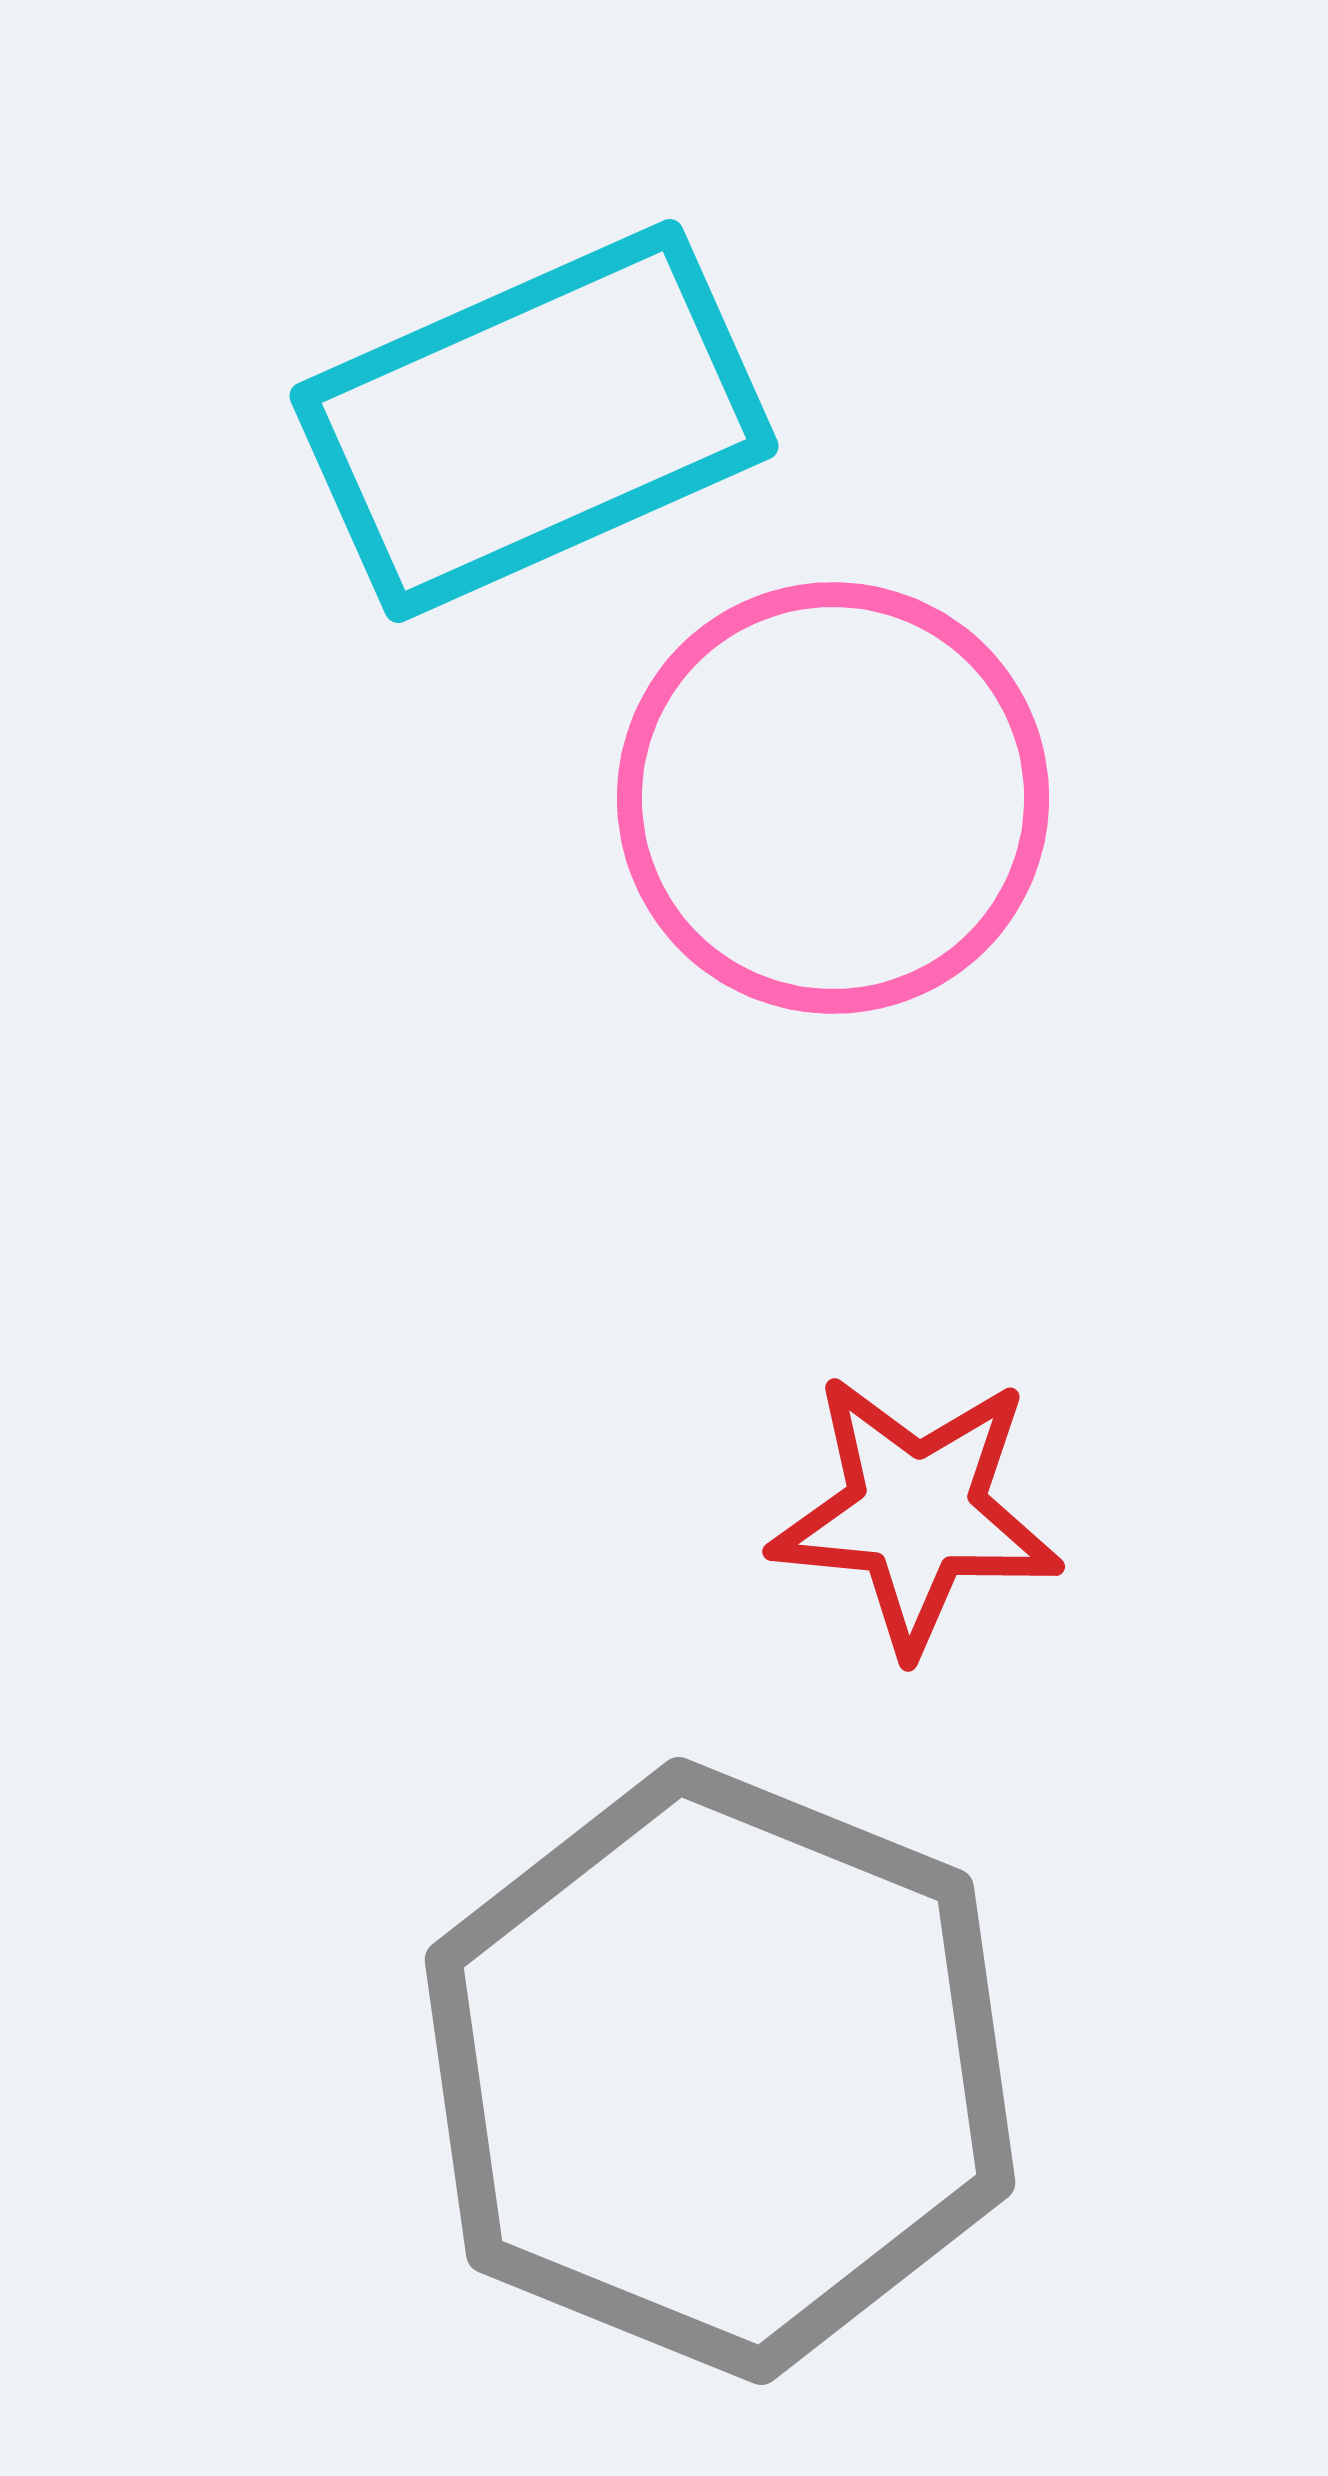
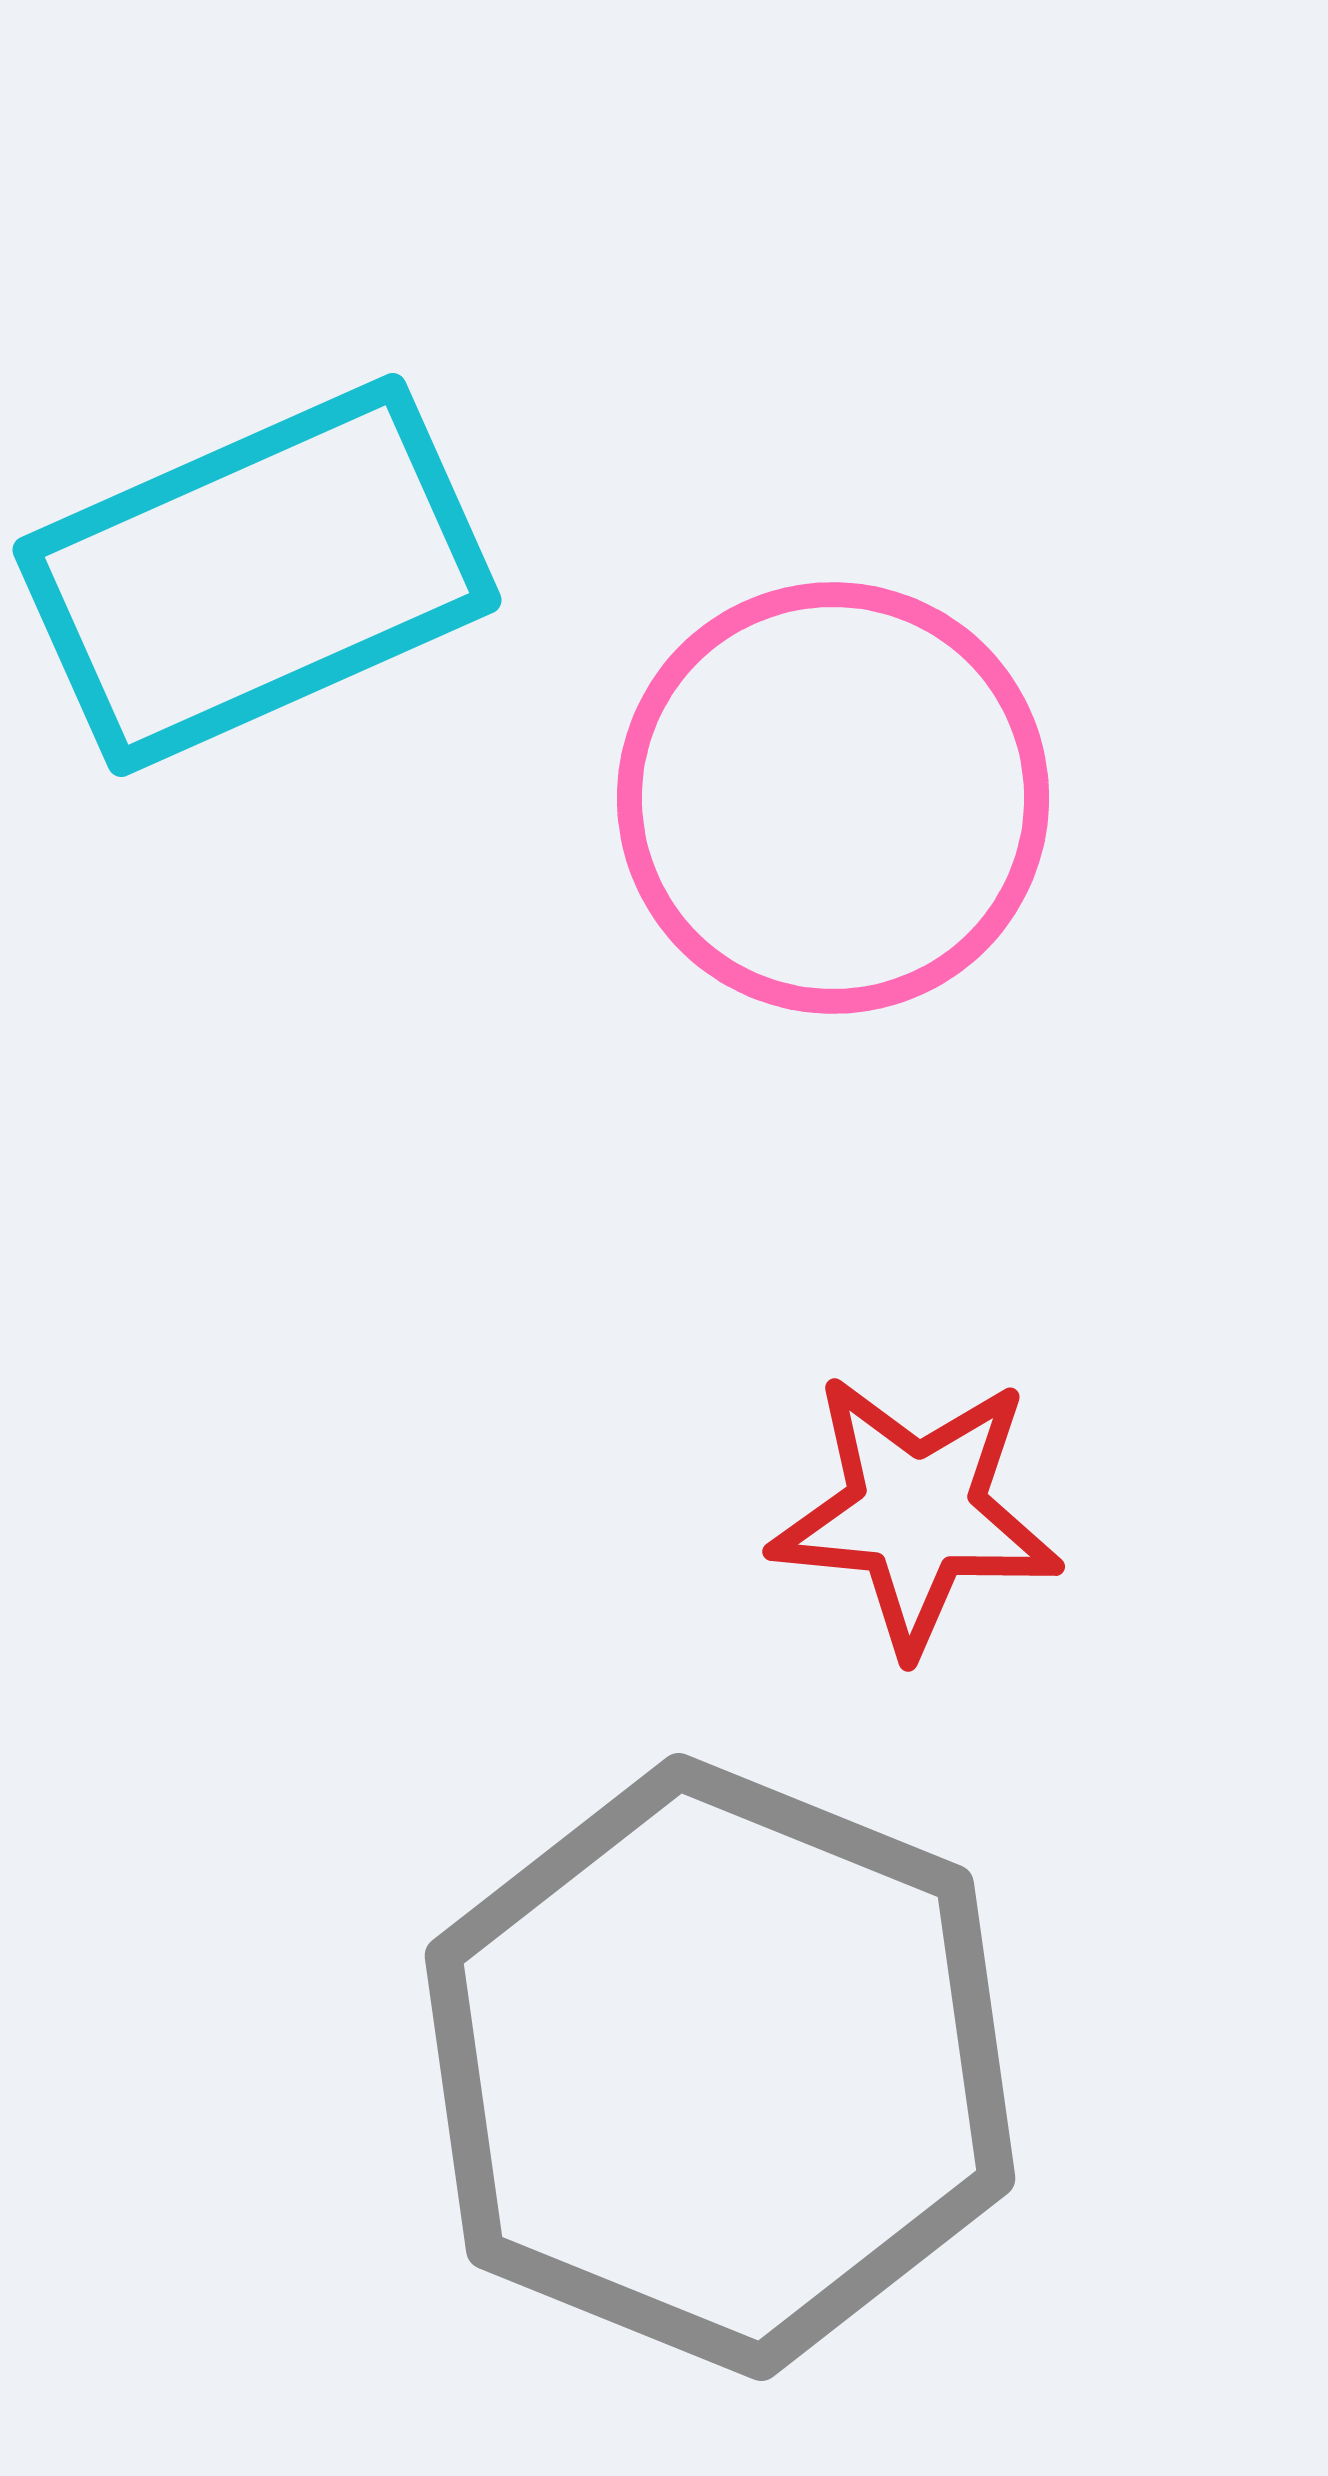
cyan rectangle: moved 277 px left, 154 px down
gray hexagon: moved 4 px up
